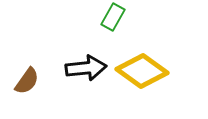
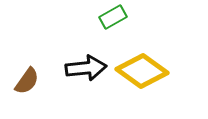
green rectangle: rotated 32 degrees clockwise
